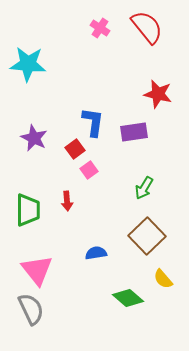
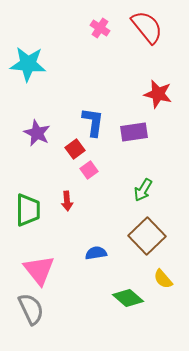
purple star: moved 3 px right, 5 px up
green arrow: moved 1 px left, 2 px down
pink triangle: moved 2 px right
